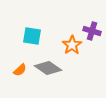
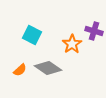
purple cross: moved 2 px right
cyan square: moved 1 px up; rotated 18 degrees clockwise
orange star: moved 1 px up
